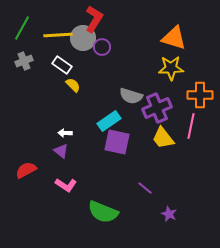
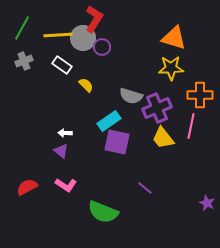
yellow semicircle: moved 13 px right
red semicircle: moved 1 px right, 17 px down
purple star: moved 38 px right, 11 px up
